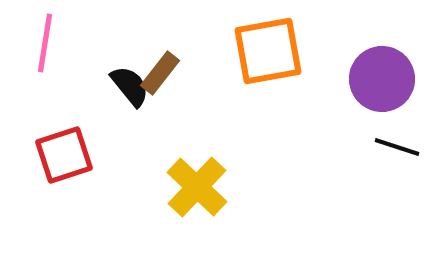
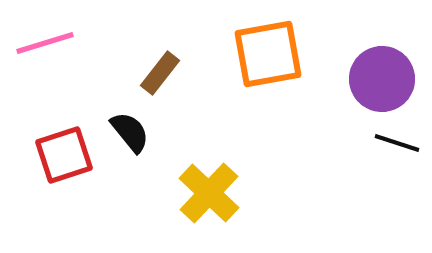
pink line: rotated 64 degrees clockwise
orange square: moved 3 px down
black semicircle: moved 46 px down
black line: moved 4 px up
yellow cross: moved 12 px right, 6 px down
